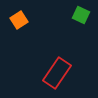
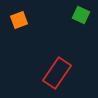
orange square: rotated 12 degrees clockwise
